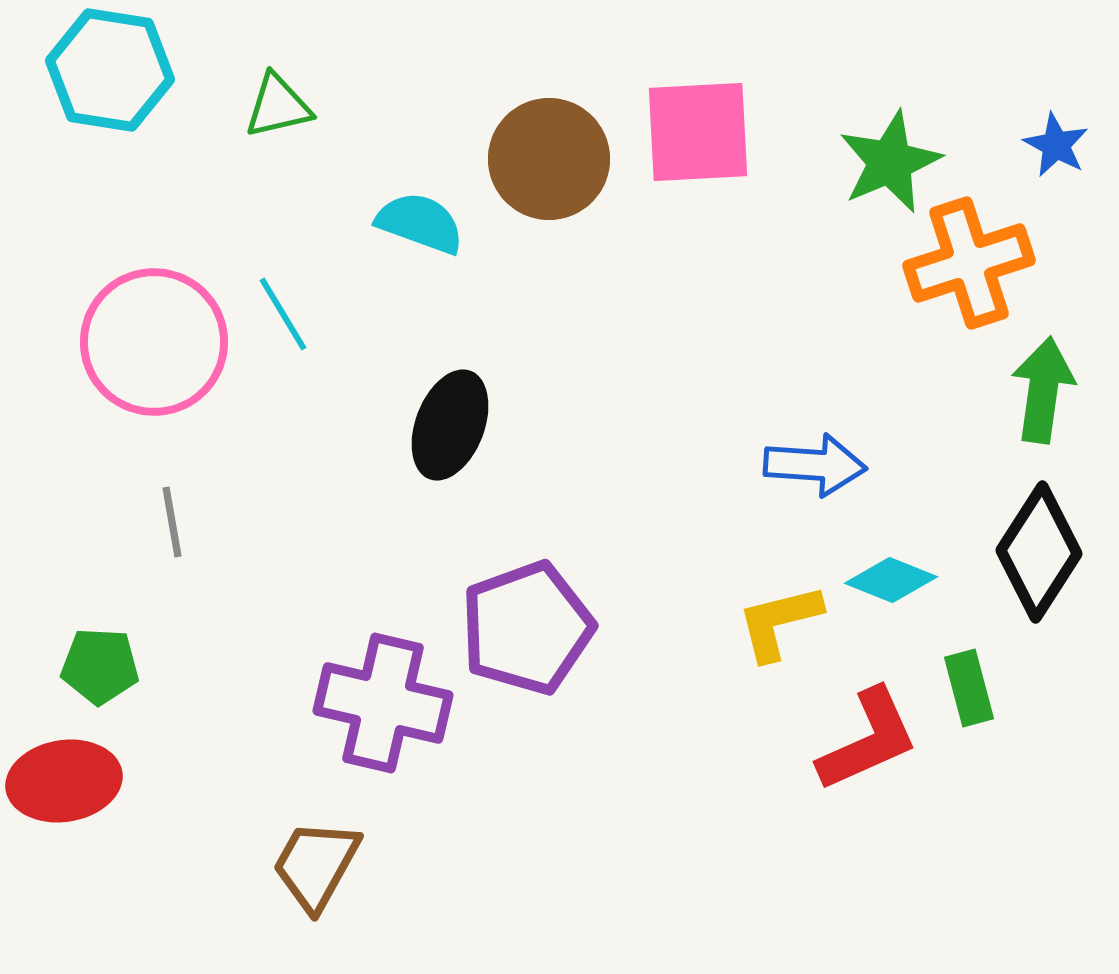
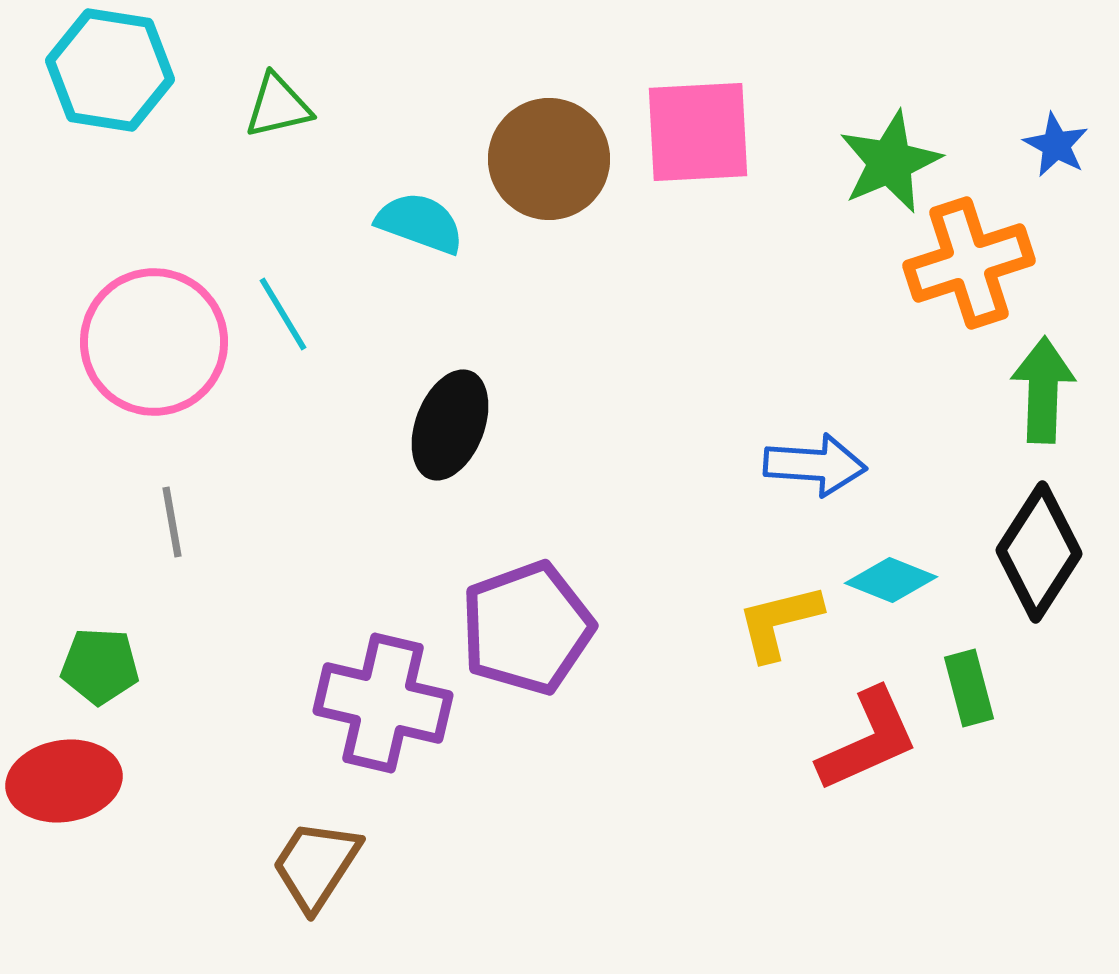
green arrow: rotated 6 degrees counterclockwise
brown trapezoid: rotated 4 degrees clockwise
